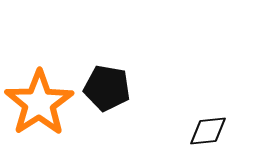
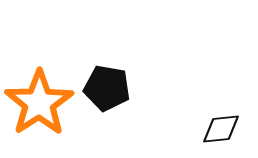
black diamond: moved 13 px right, 2 px up
